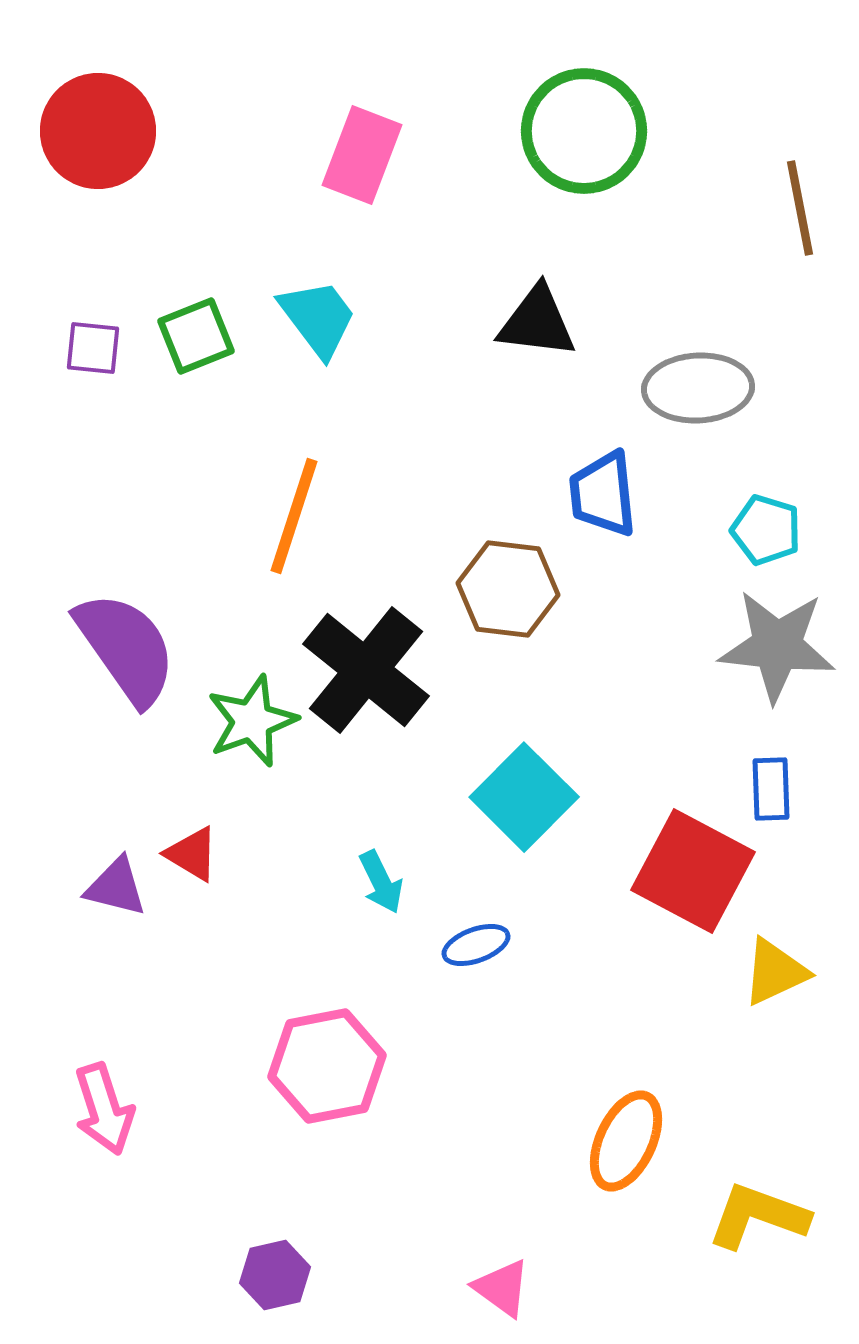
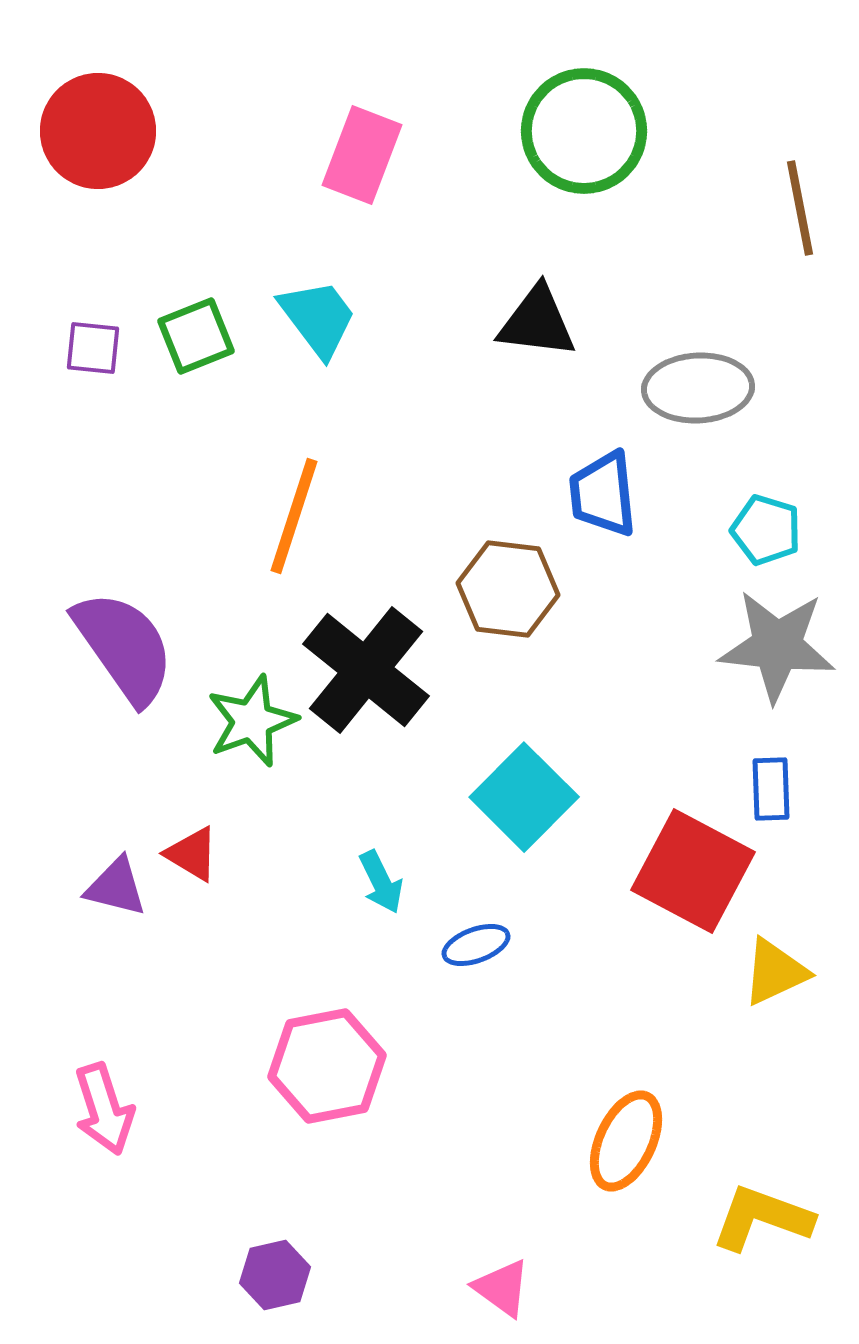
purple semicircle: moved 2 px left, 1 px up
yellow L-shape: moved 4 px right, 2 px down
